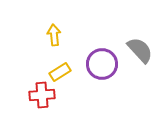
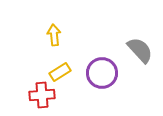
purple circle: moved 9 px down
